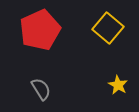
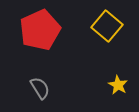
yellow square: moved 1 px left, 2 px up
gray semicircle: moved 1 px left, 1 px up
